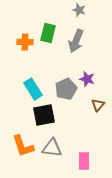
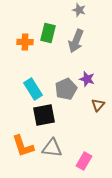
pink rectangle: rotated 30 degrees clockwise
